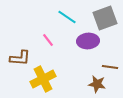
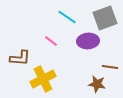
pink line: moved 3 px right, 1 px down; rotated 16 degrees counterclockwise
